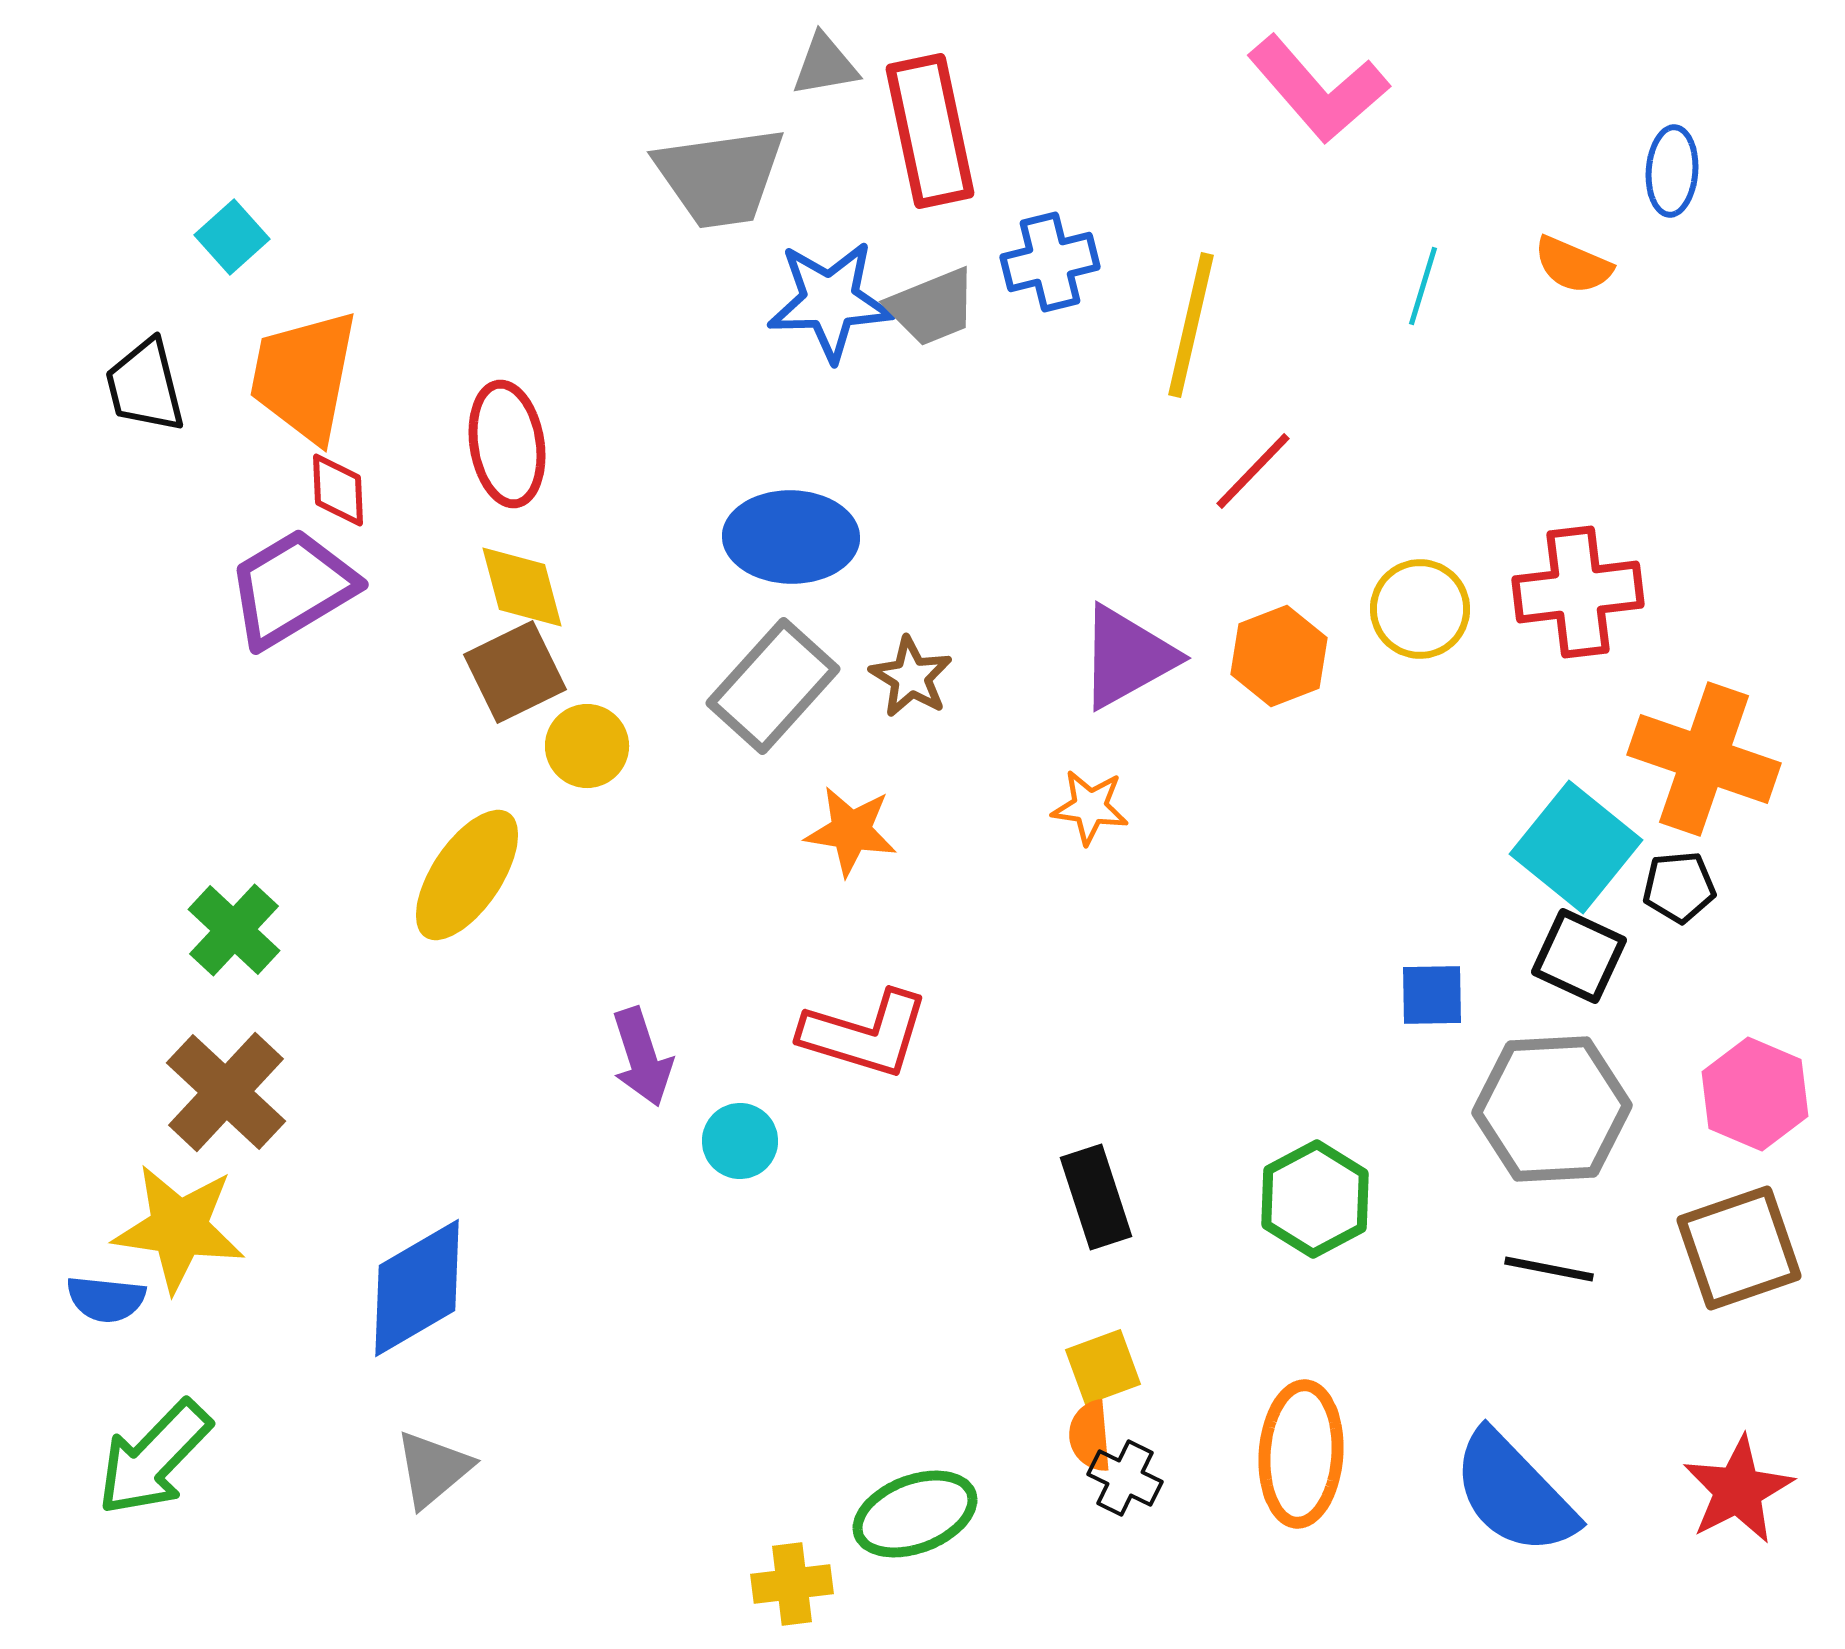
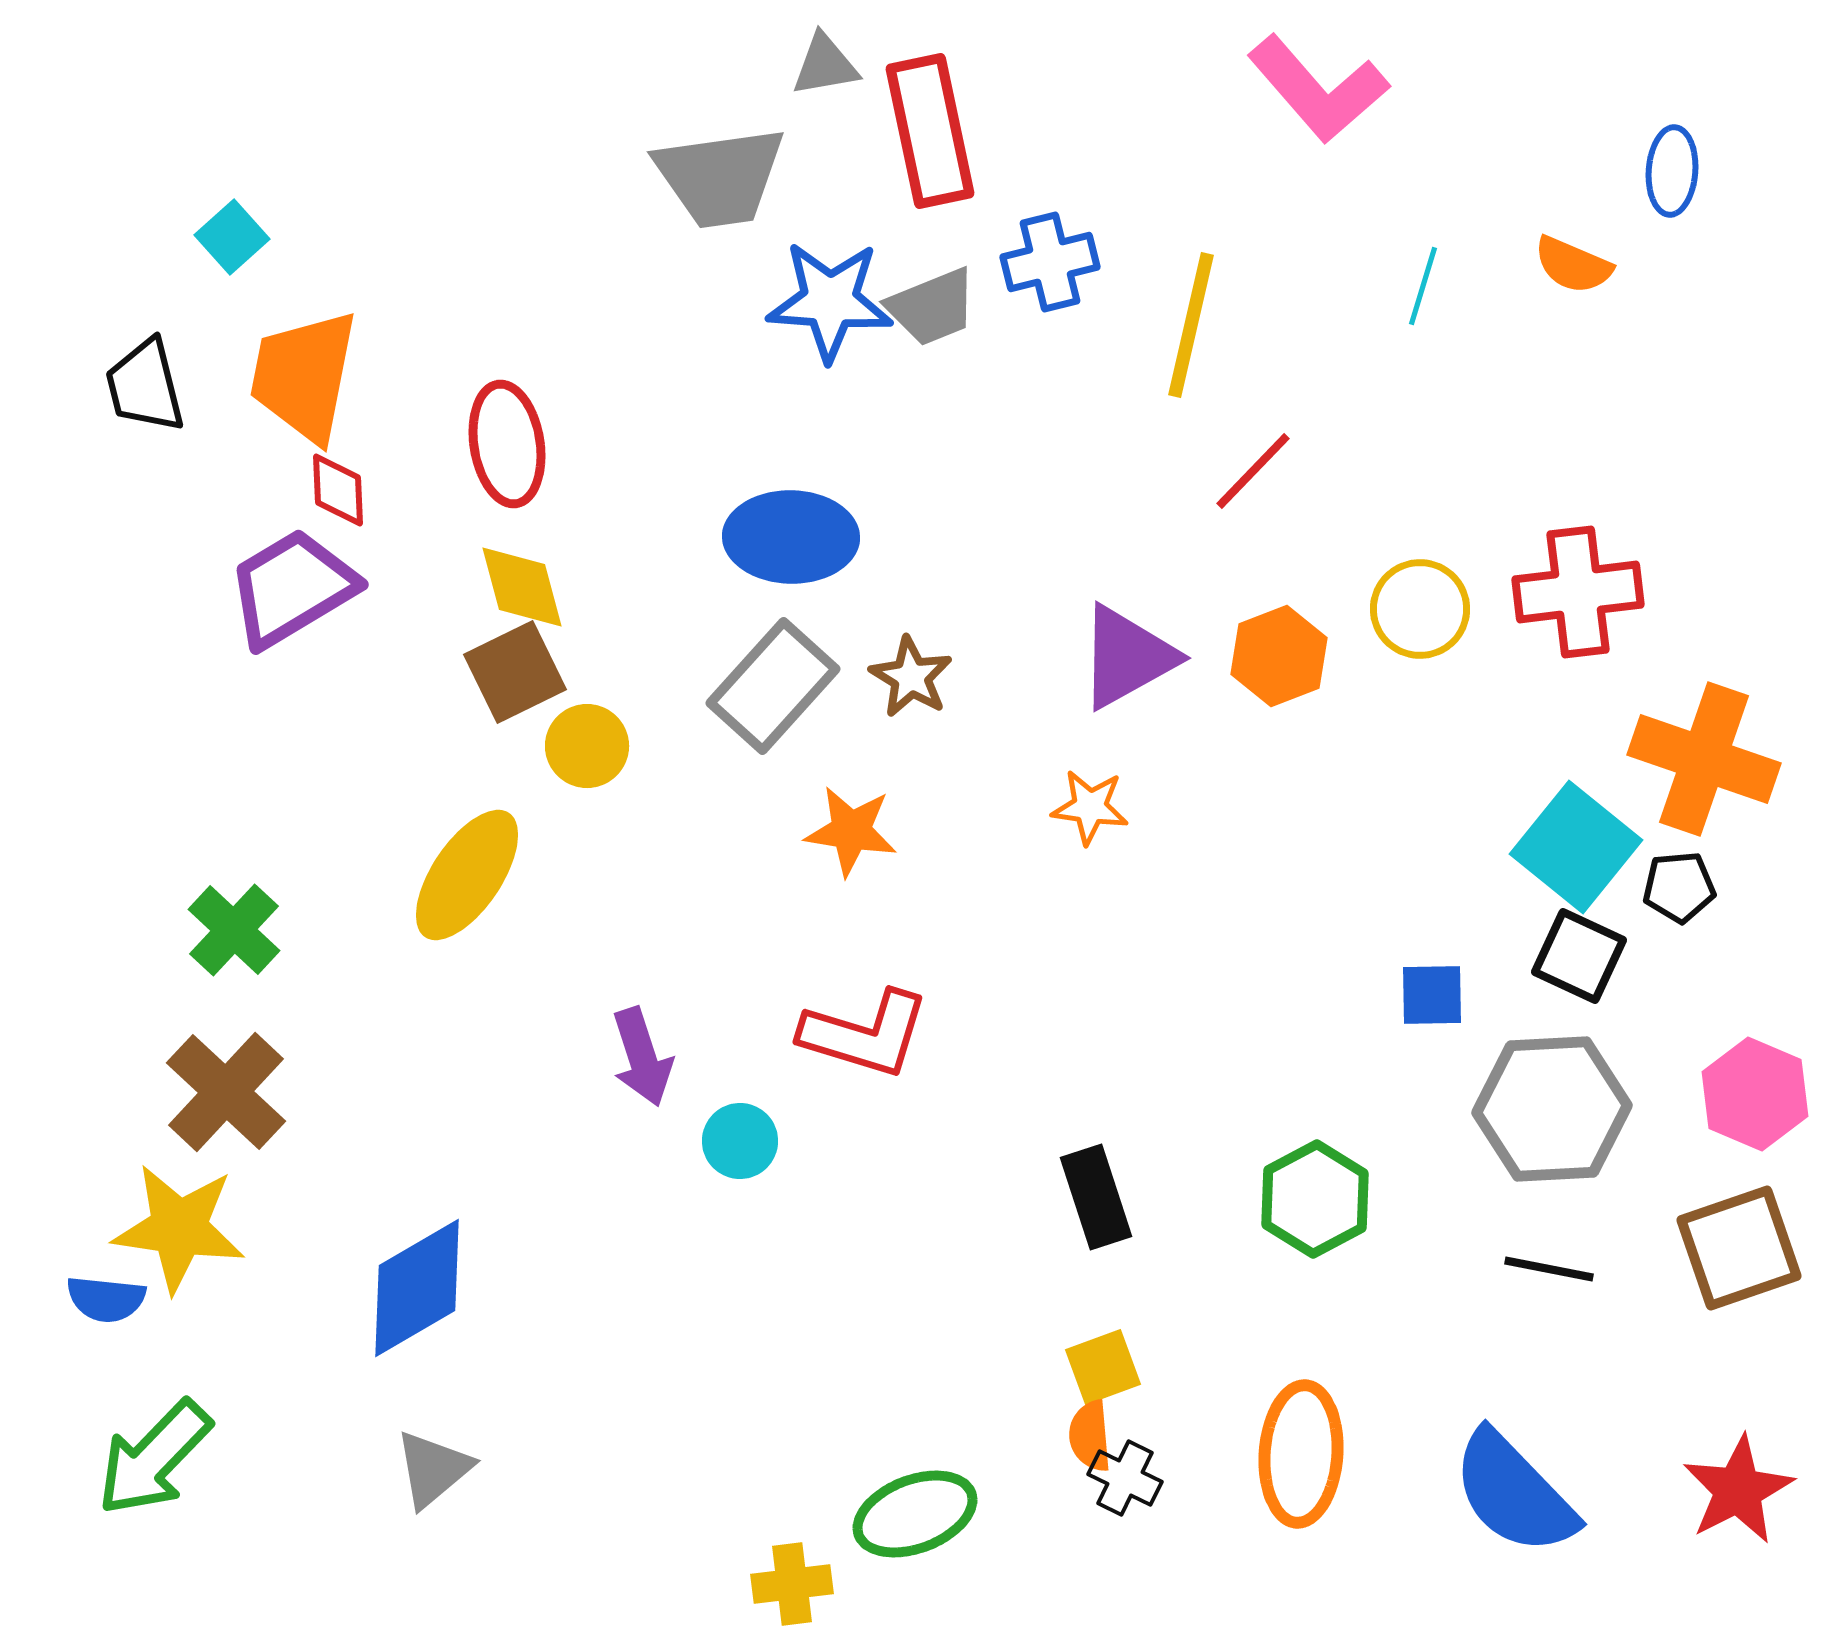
blue star at (830, 301): rotated 6 degrees clockwise
